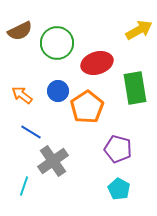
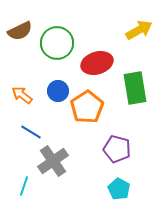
purple pentagon: moved 1 px left
